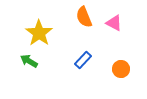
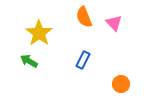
pink triangle: rotated 18 degrees clockwise
blue rectangle: rotated 18 degrees counterclockwise
orange circle: moved 15 px down
